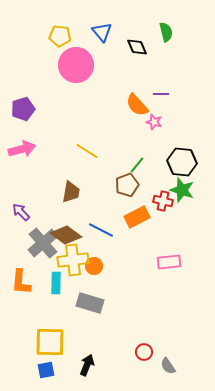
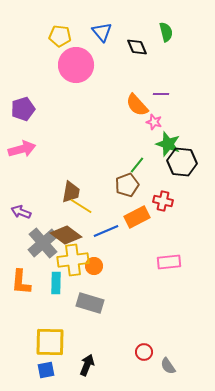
yellow line: moved 6 px left, 55 px down
green star: moved 14 px left, 46 px up
purple arrow: rotated 24 degrees counterclockwise
blue line: moved 5 px right, 1 px down; rotated 50 degrees counterclockwise
